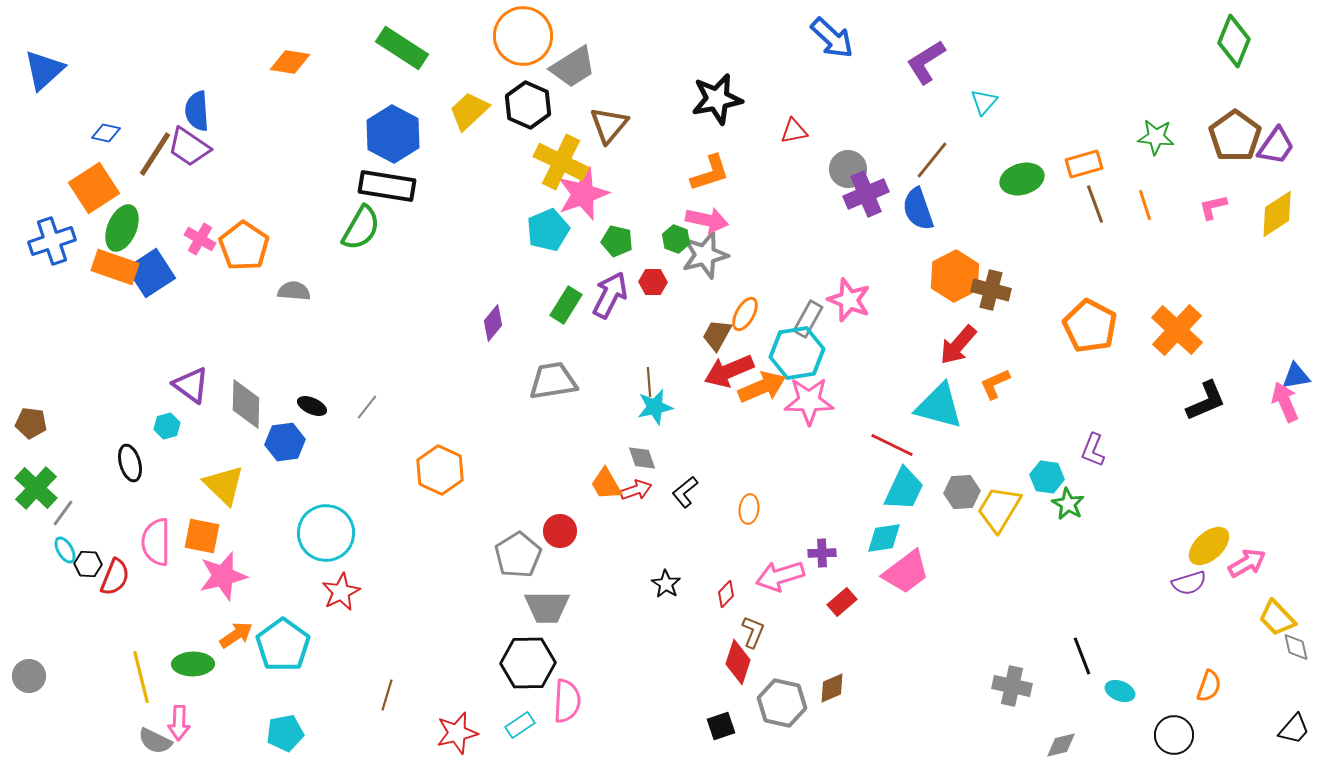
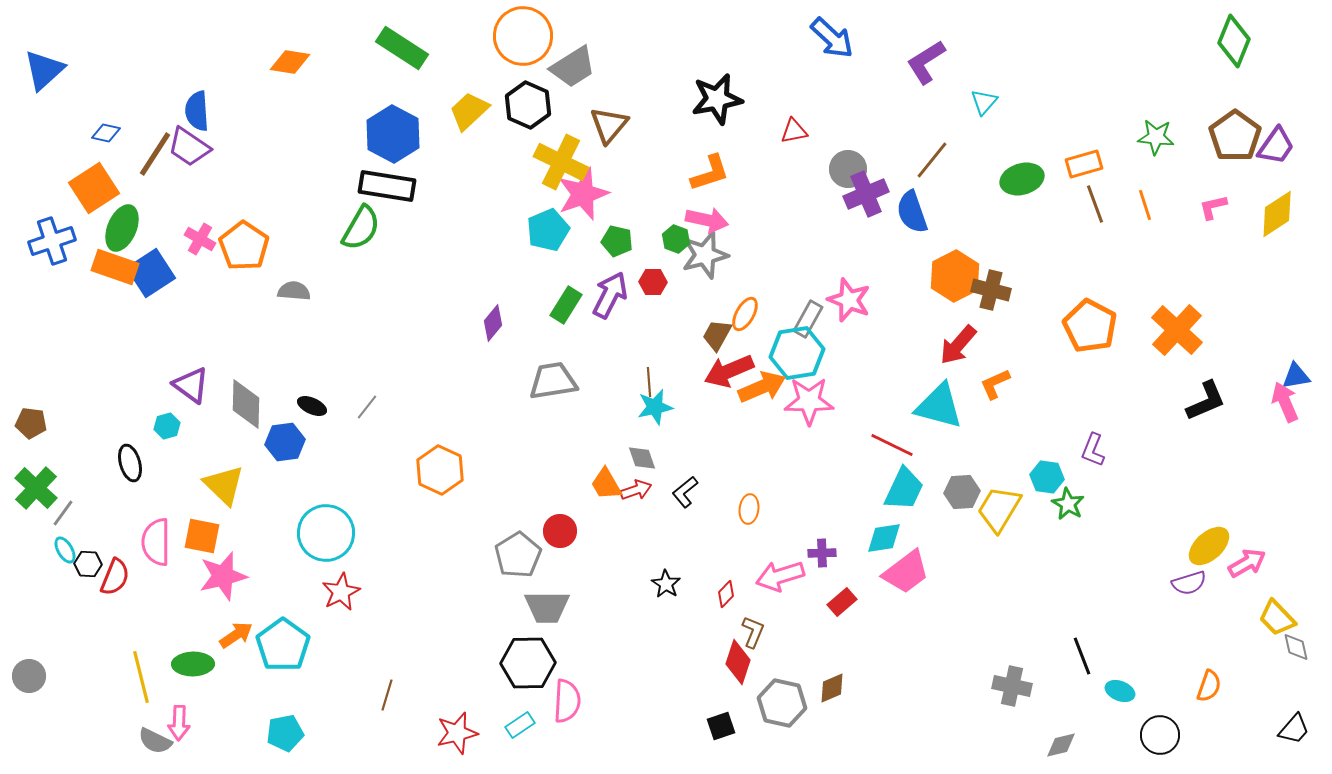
blue semicircle at (918, 209): moved 6 px left, 3 px down
black circle at (1174, 735): moved 14 px left
